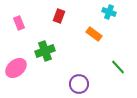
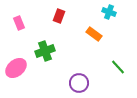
purple circle: moved 1 px up
